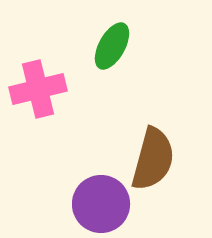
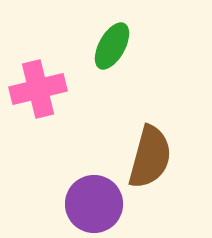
brown semicircle: moved 3 px left, 2 px up
purple circle: moved 7 px left
